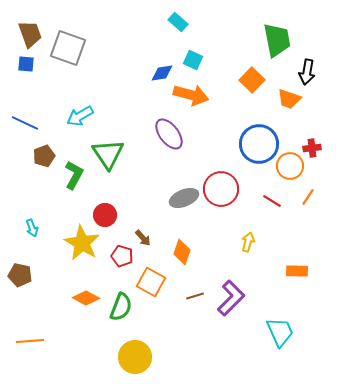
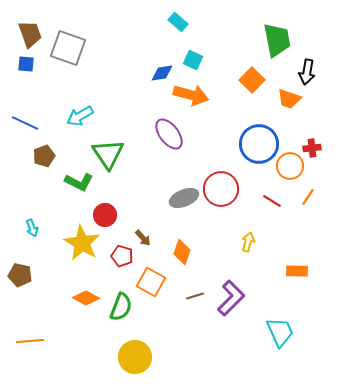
green L-shape at (74, 175): moved 5 px right, 7 px down; rotated 88 degrees clockwise
